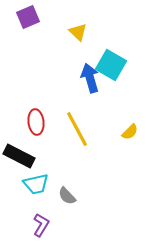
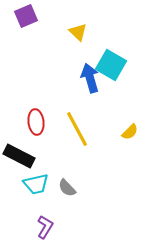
purple square: moved 2 px left, 1 px up
gray semicircle: moved 8 px up
purple L-shape: moved 4 px right, 2 px down
